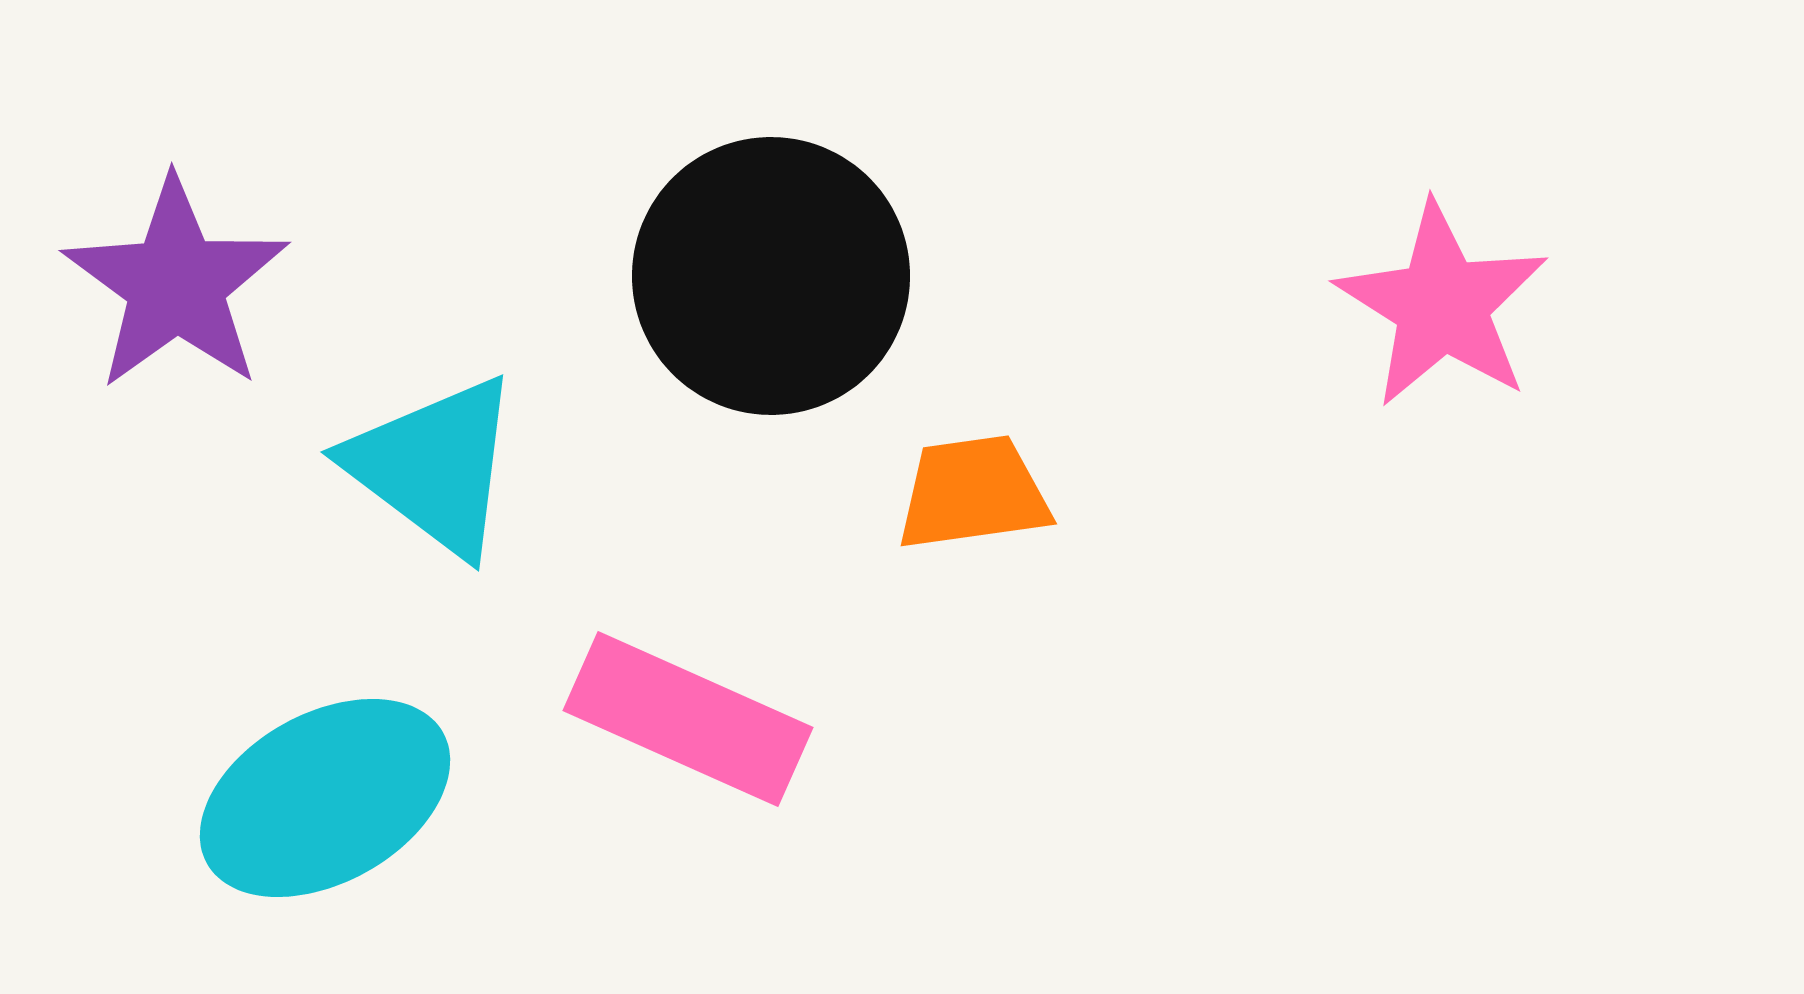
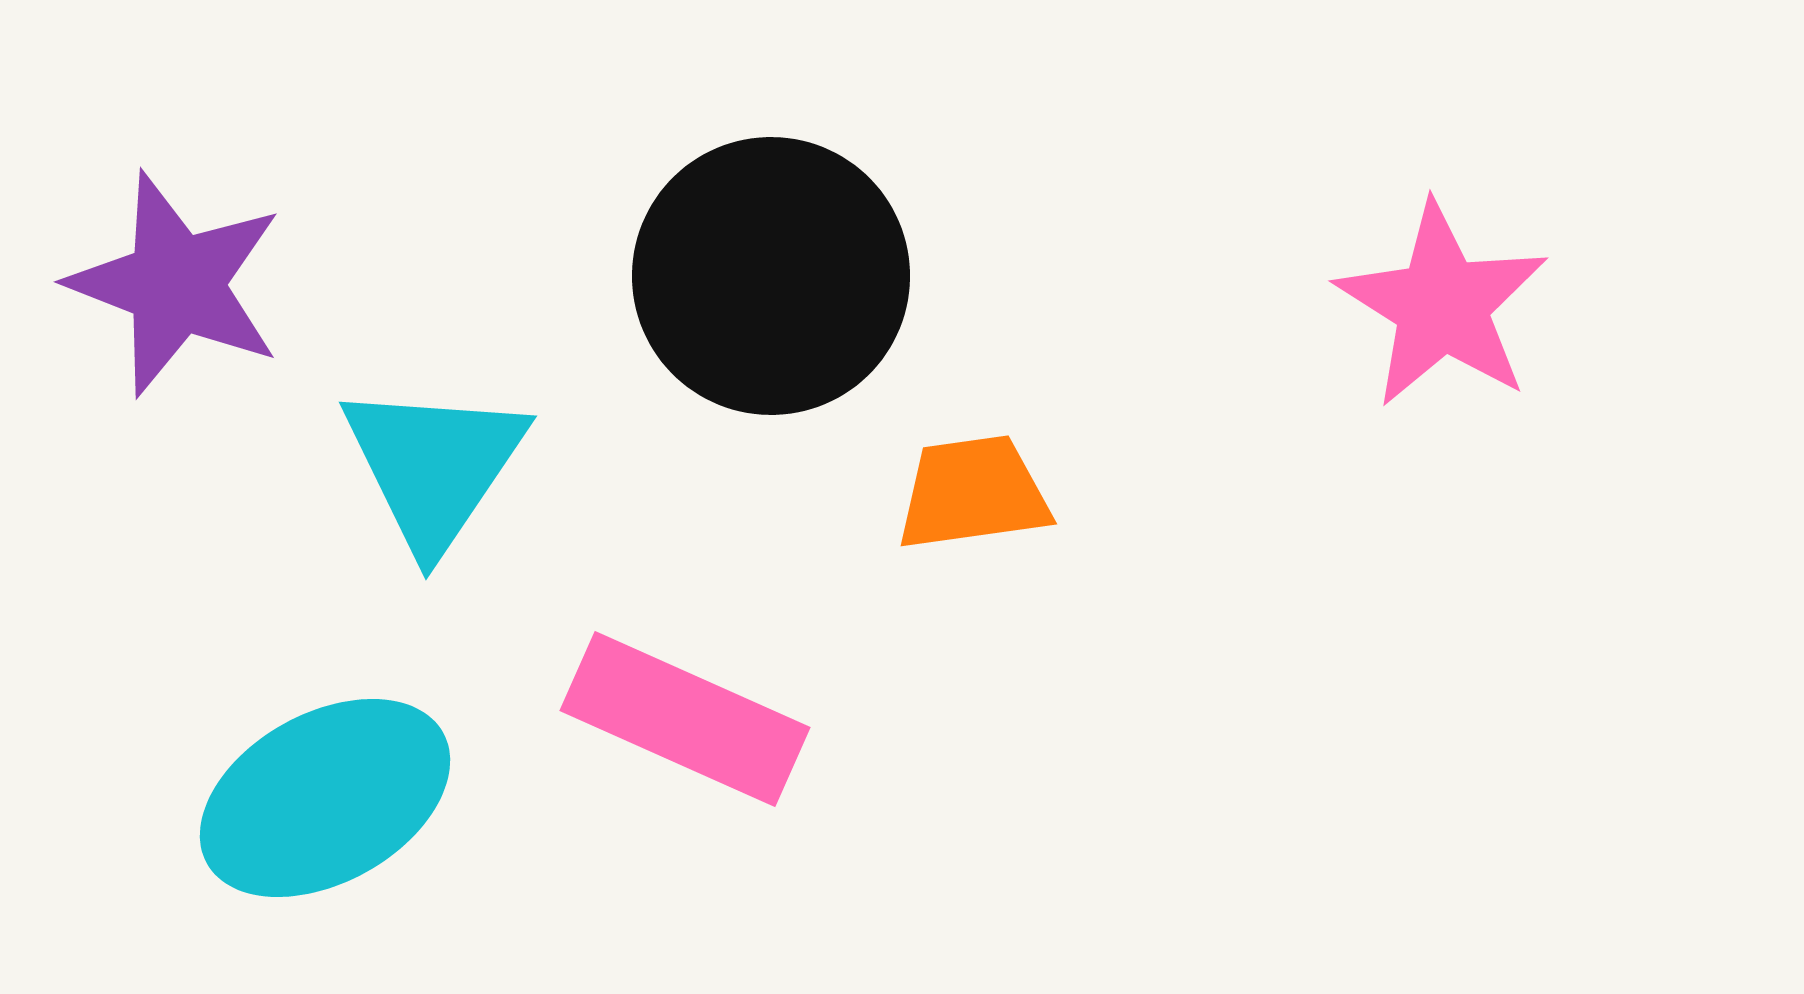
purple star: rotated 15 degrees counterclockwise
cyan triangle: rotated 27 degrees clockwise
pink rectangle: moved 3 px left
